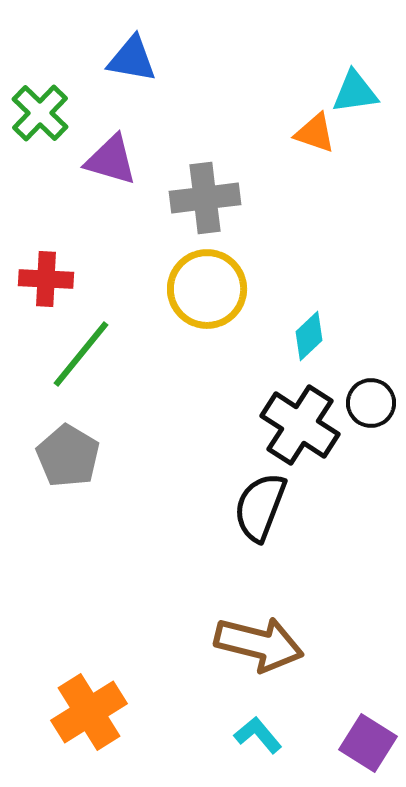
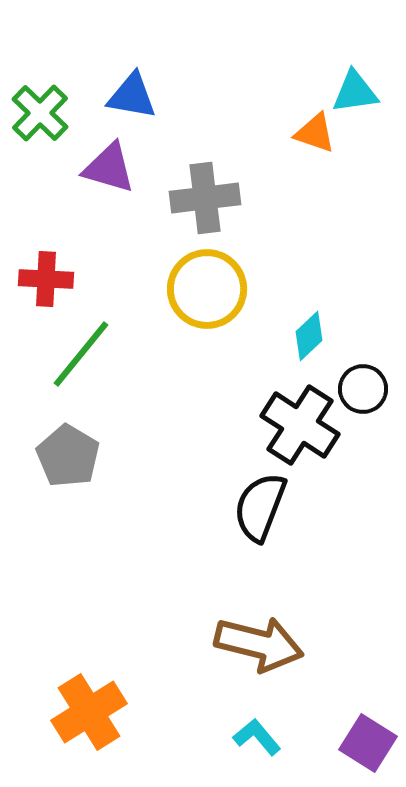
blue triangle: moved 37 px down
purple triangle: moved 2 px left, 8 px down
black circle: moved 8 px left, 14 px up
cyan L-shape: moved 1 px left, 2 px down
